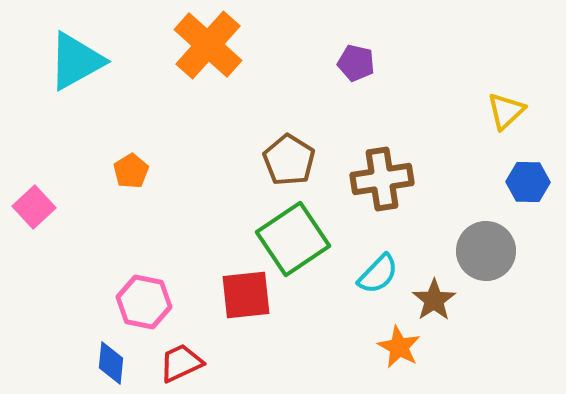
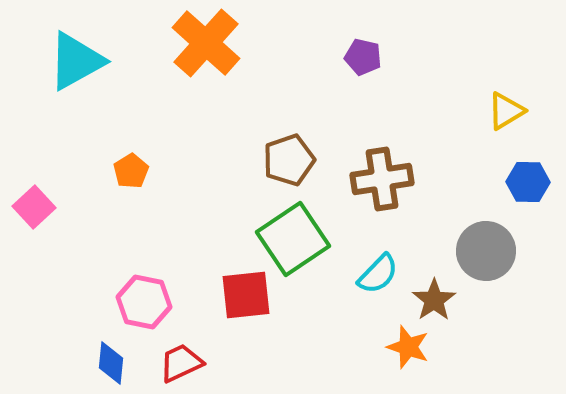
orange cross: moved 2 px left, 2 px up
purple pentagon: moved 7 px right, 6 px up
yellow triangle: rotated 12 degrees clockwise
brown pentagon: rotated 21 degrees clockwise
orange star: moved 9 px right; rotated 9 degrees counterclockwise
